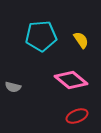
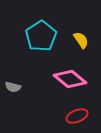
cyan pentagon: rotated 28 degrees counterclockwise
pink diamond: moved 1 px left, 1 px up
